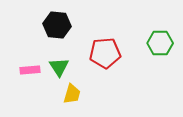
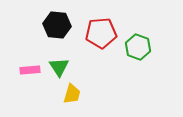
green hexagon: moved 22 px left, 4 px down; rotated 20 degrees clockwise
red pentagon: moved 4 px left, 20 px up
